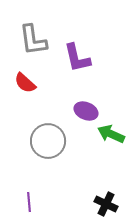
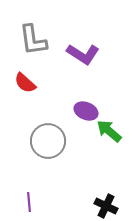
purple L-shape: moved 6 px right, 4 px up; rotated 44 degrees counterclockwise
green arrow: moved 2 px left, 3 px up; rotated 16 degrees clockwise
black cross: moved 2 px down
